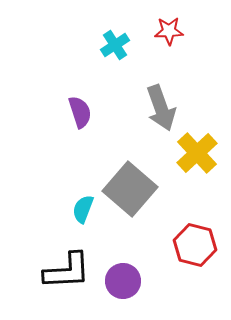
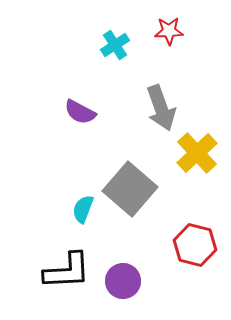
purple semicircle: rotated 136 degrees clockwise
